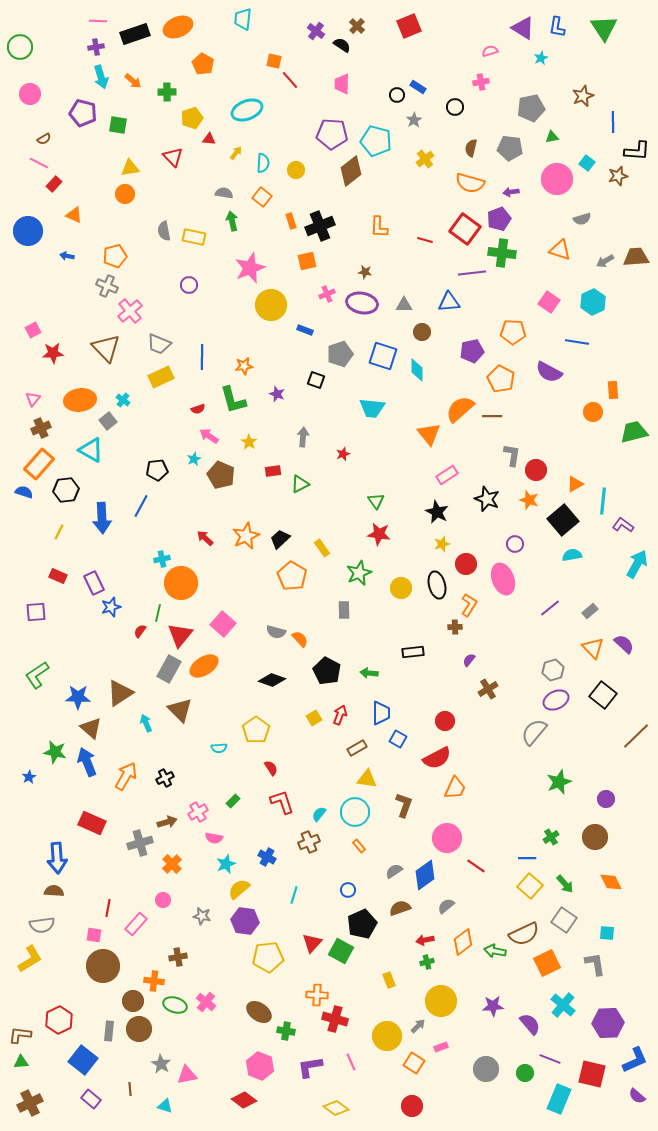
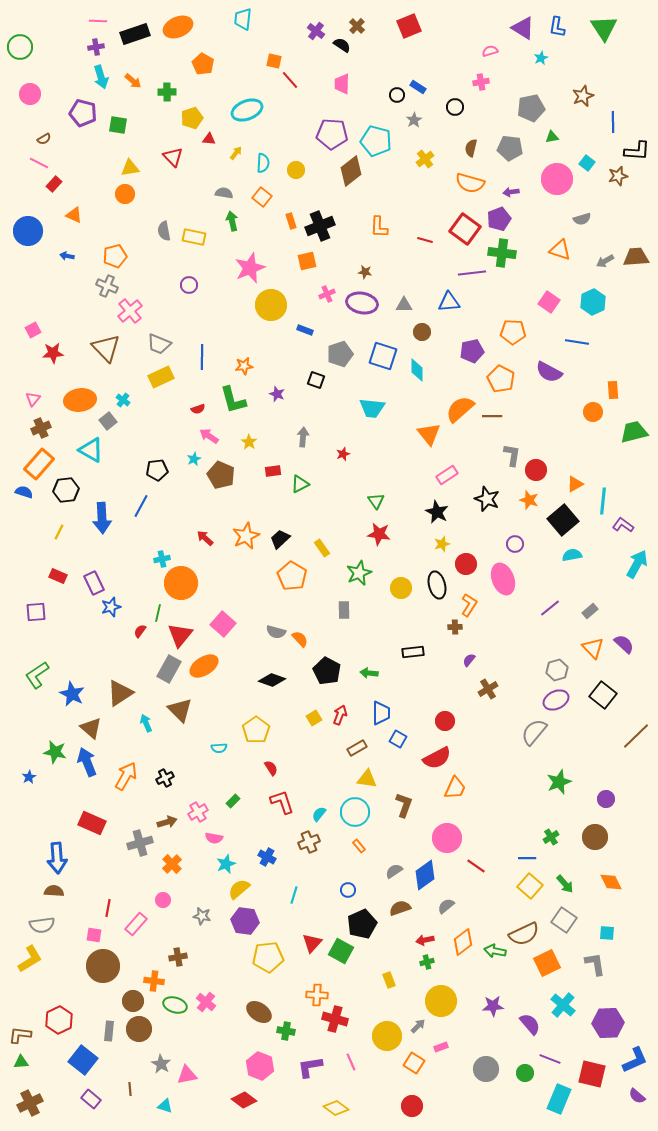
gray hexagon at (553, 670): moved 4 px right
blue star at (78, 697): moved 6 px left, 3 px up; rotated 25 degrees clockwise
